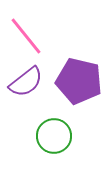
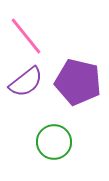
purple pentagon: moved 1 px left, 1 px down
green circle: moved 6 px down
